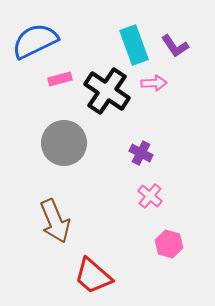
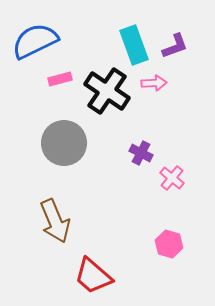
purple L-shape: rotated 76 degrees counterclockwise
pink cross: moved 22 px right, 18 px up
